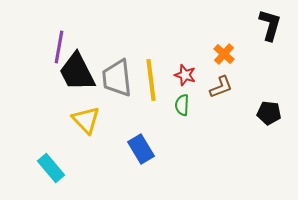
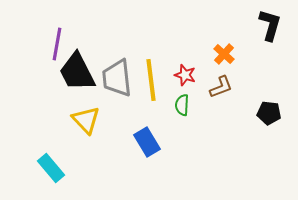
purple line: moved 2 px left, 3 px up
blue rectangle: moved 6 px right, 7 px up
